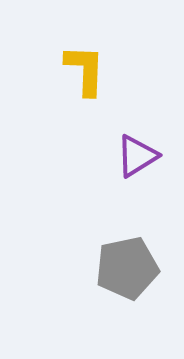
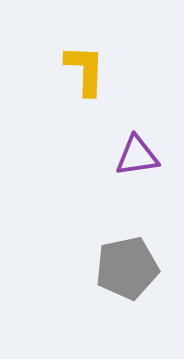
purple triangle: rotated 24 degrees clockwise
